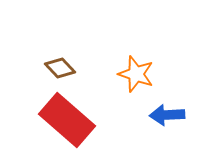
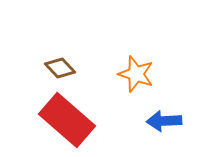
blue arrow: moved 3 px left, 6 px down
